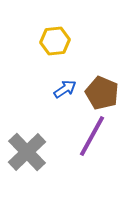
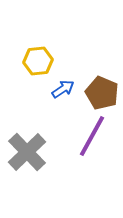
yellow hexagon: moved 17 px left, 20 px down
blue arrow: moved 2 px left
